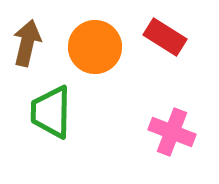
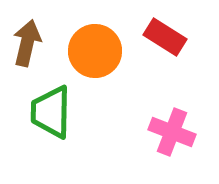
orange circle: moved 4 px down
